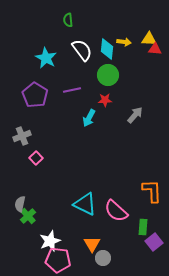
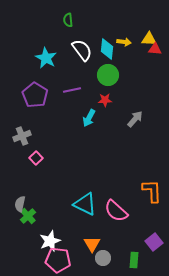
gray arrow: moved 4 px down
green rectangle: moved 9 px left, 33 px down
